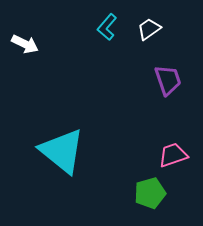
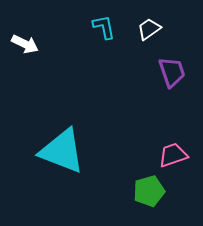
cyan L-shape: moved 3 px left; rotated 128 degrees clockwise
purple trapezoid: moved 4 px right, 8 px up
cyan triangle: rotated 18 degrees counterclockwise
green pentagon: moved 1 px left, 2 px up
